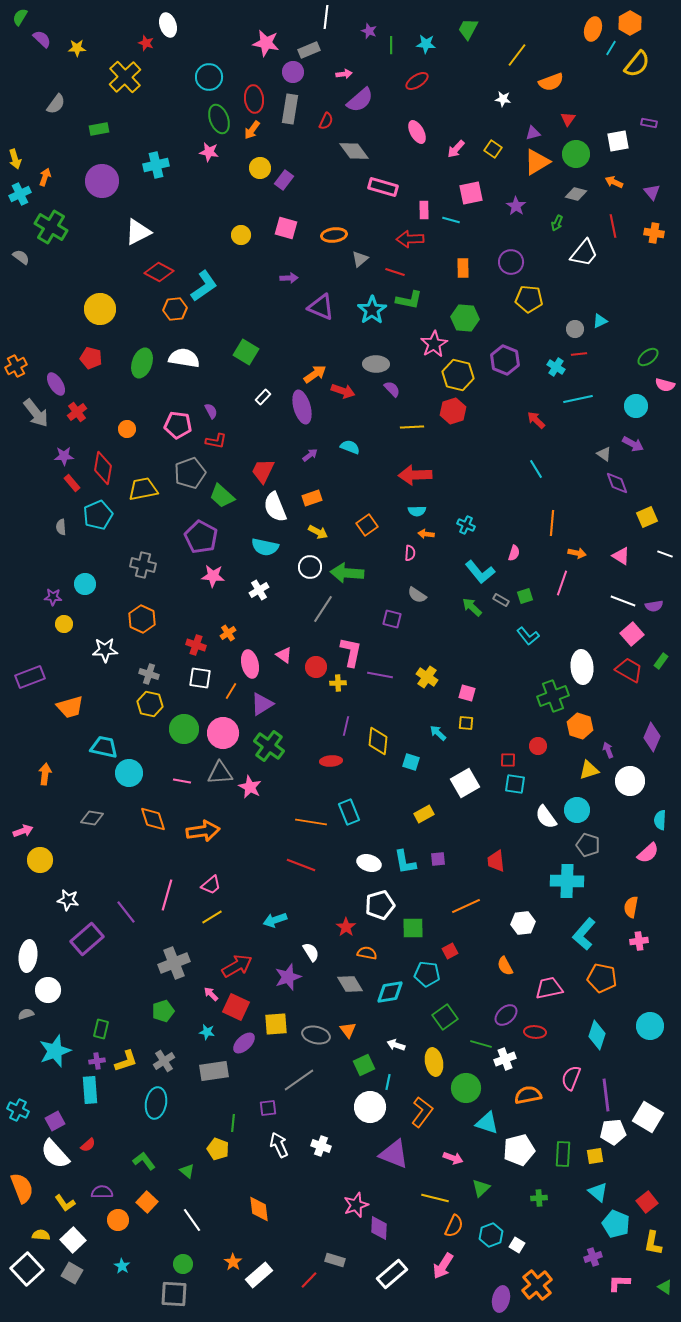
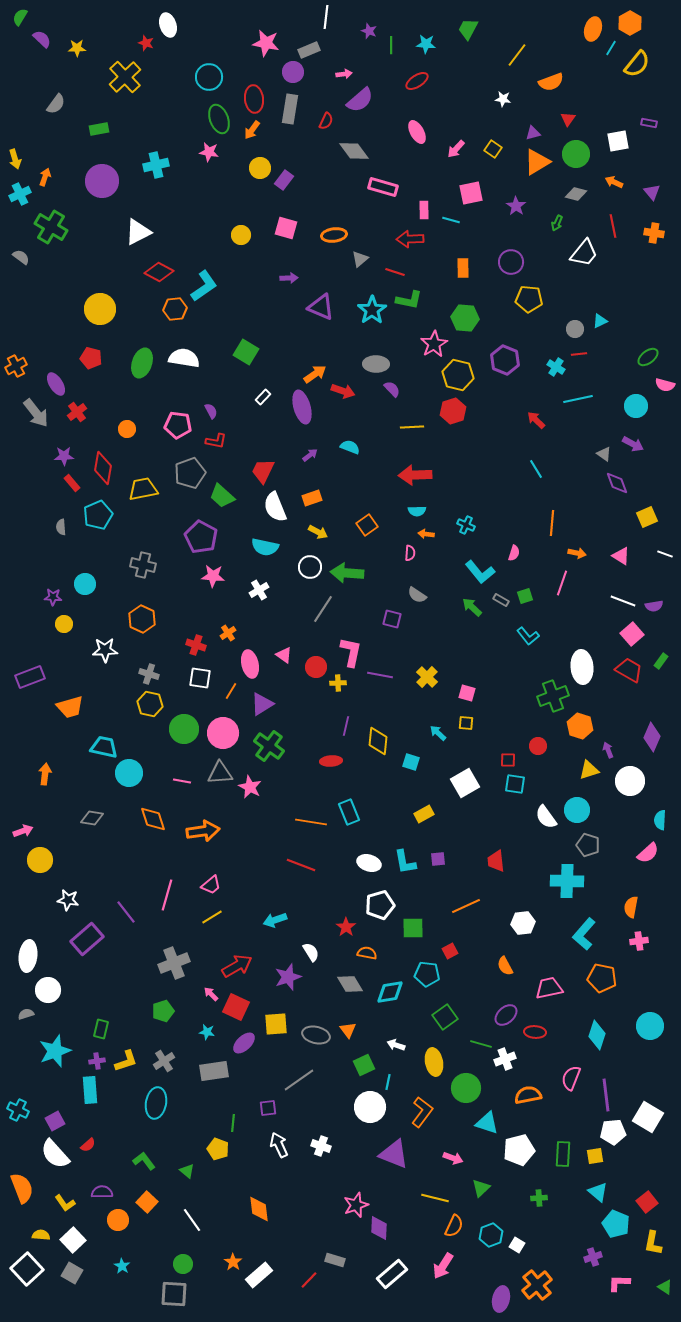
yellow cross at (427, 677): rotated 10 degrees clockwise
